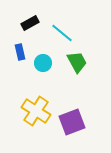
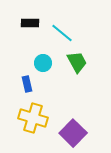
black rectangle: rotated 30 degrees clockwise
blue rectangle: moved 7 px right, 32 px down
yellow cross: moved 3 px left, 7 px down; rotated 16 degrees counterclockwise
purple square: moved 1 px right, 11 px down; rotated 24 degrees counterclockwise
